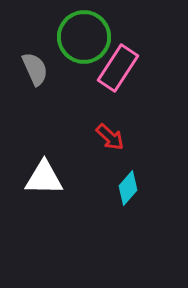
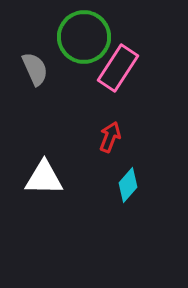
red arrow: rotated 112 degrees counterclockwise
cyan diamond: moved 3 px up
